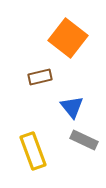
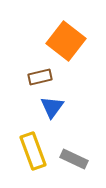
orange square: moved 2 px left, 3 px down
blue triangle: moved 20 px left; rotated 15 degrees clockwise
gray rectangle: moved 10 px left, 19 px down
